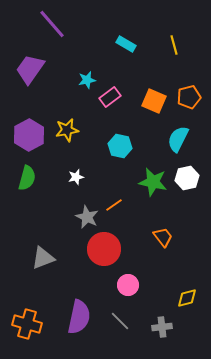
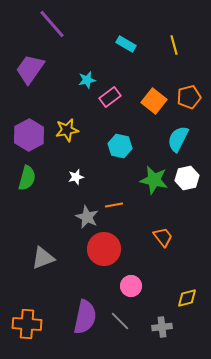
orange square: rotated 15 degrees clockwise
green star: moved 1 px right, 2 px up
orange line: rotated 24 degrees clockwise
pink circle: moved 3 px right, 1 px down
purple semicircle: moved 6 px right
orange cross: rotated 12 degrees counterclockwise
